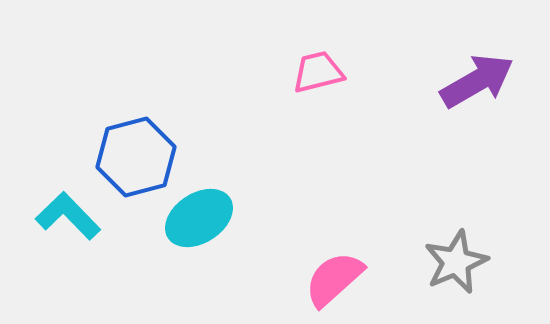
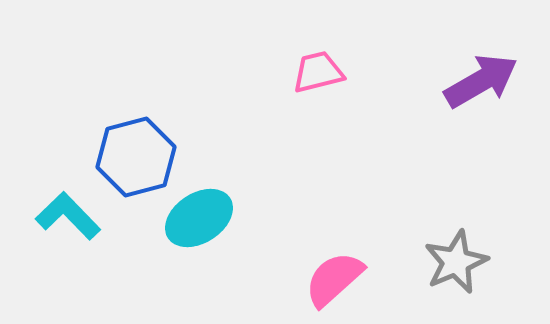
purple arrow: moved 4 px right
